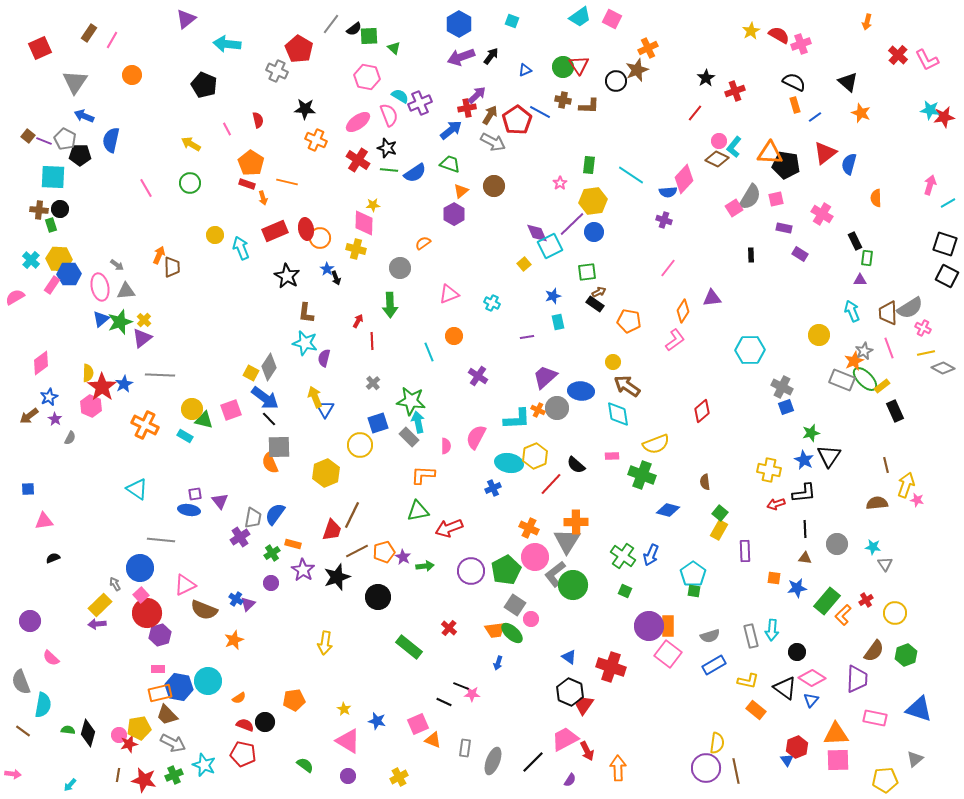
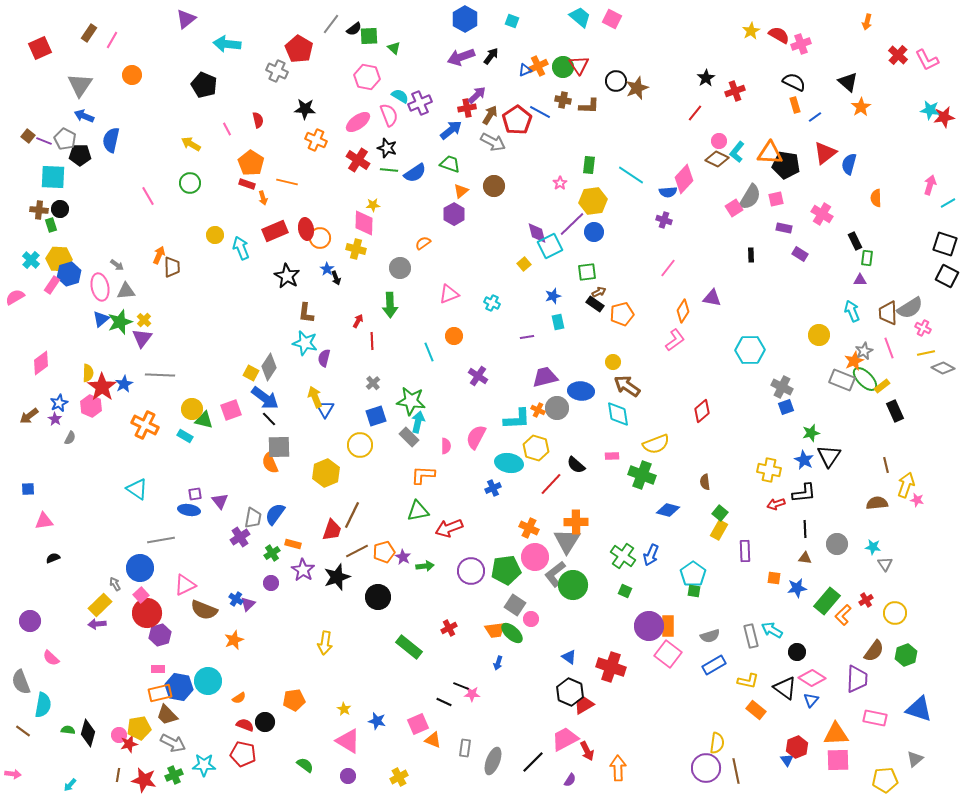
cyan trapezoid at (580, 17): rotated 105 degrees counterclockwise
blue hexagon at (459, 24): moved 6 px right, 5 px up
orange cross at (648, 48): moved 110 px left, 18 px down
brown star at (637, 70): moved 18 px down
gray triangle at (75, 82): moved 5 px right, 3 px down
orange star at (861, 113): moved 6 px up; rotated 18 degrees clockwise
cyan L-shape at (734, 147): moved 3 px right, 5 px down
pink line at (146, 188): moved 2 px right, 8 px down
purple diamond at (537, 233): rotated 10 degrees clockwise
blue hexagon at (69, 274): rotated 15 degrees counterclockwise
purple triangle at (712, 298): rotated 18 degrees clockwise
orange pentagon at (629, 321): moved 7 px left, 7 px up; rotated 25 degrees counterclockwise
purple triangle at (142, 338): rotated 15 degrees counterclockwise
purple trapezoid at (545, 377): rotated 28 degrees clockwise
blue star at (49, 397): moved 10 px right, 6 px down
cyan arrow at (418, 422): rotated 25 degrees clockwise
blue square at (378, 423): moved 2 px left, 7 px up
yellow hexagon at (535, 456): moved 1 px right, 8 px up; rotated 20 degrees counterclockwise
gray line at (161, 540): rotated 16 degrees counterclockwise
green pentagon at (506, 570): rotated 20 degrees clockwise
red cross at (449, 628): rotated 21 degrees clockwise
cyan arrow at (772, 630): rotated 115 degrees clockwise
red trapezoid at (584, 705): rotated 25 degrees clockwise
cyan star at (204, 765): rotated 20 degrees counterclockwise
